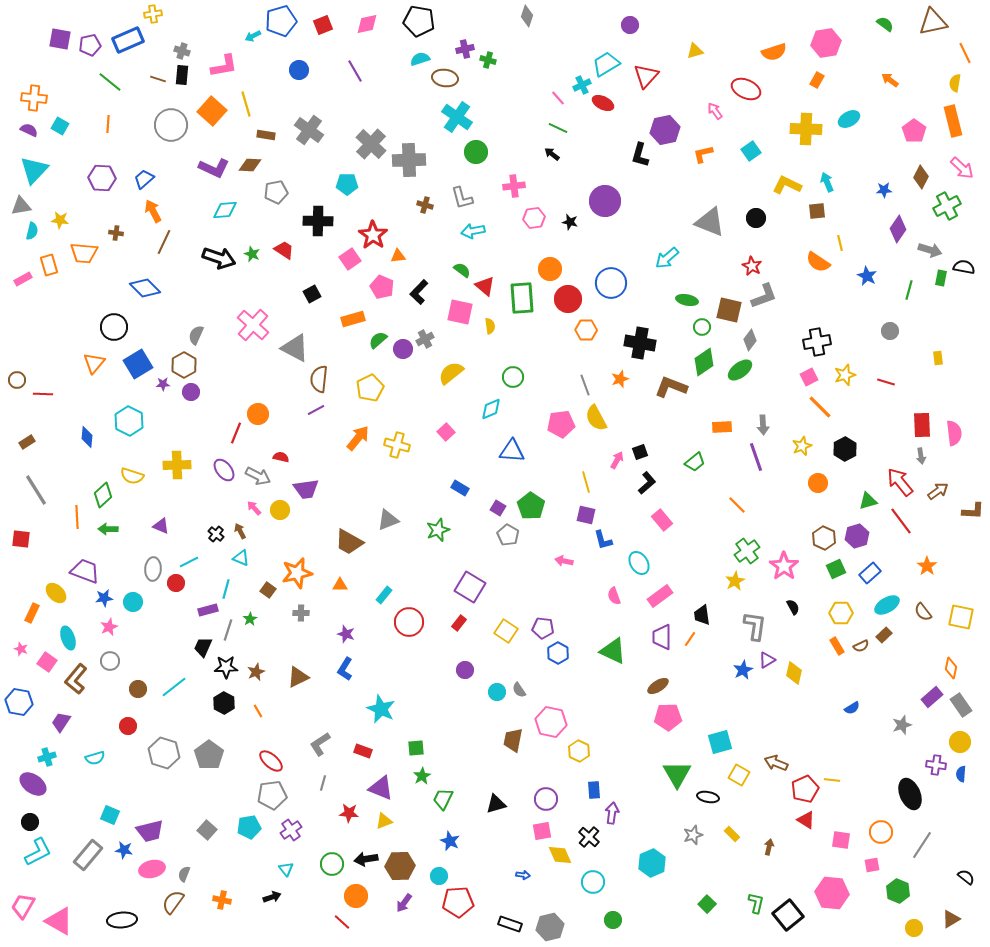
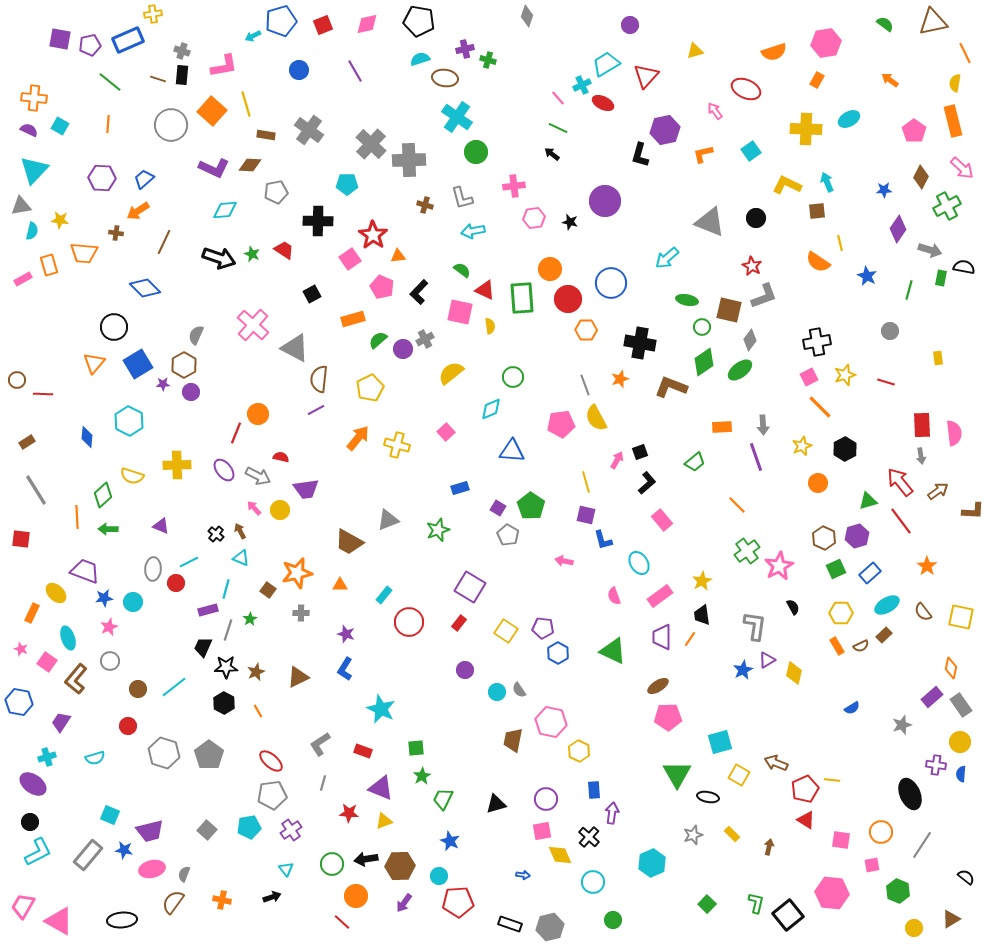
orange arrow at (153, 211): moved 15 px left; rotated 95 degrees counterclockwise
red triangle at (485, 286): moved 4 px down; rotated 15 degrees counterclockwise
blue rectangle at (460, 488): rotated 48 degrees counterclockwise
pink star at (784, 566): moved 5 px left; rotated 8 degrees clockwise
yellow star at (735, 581): moved 33 px left
